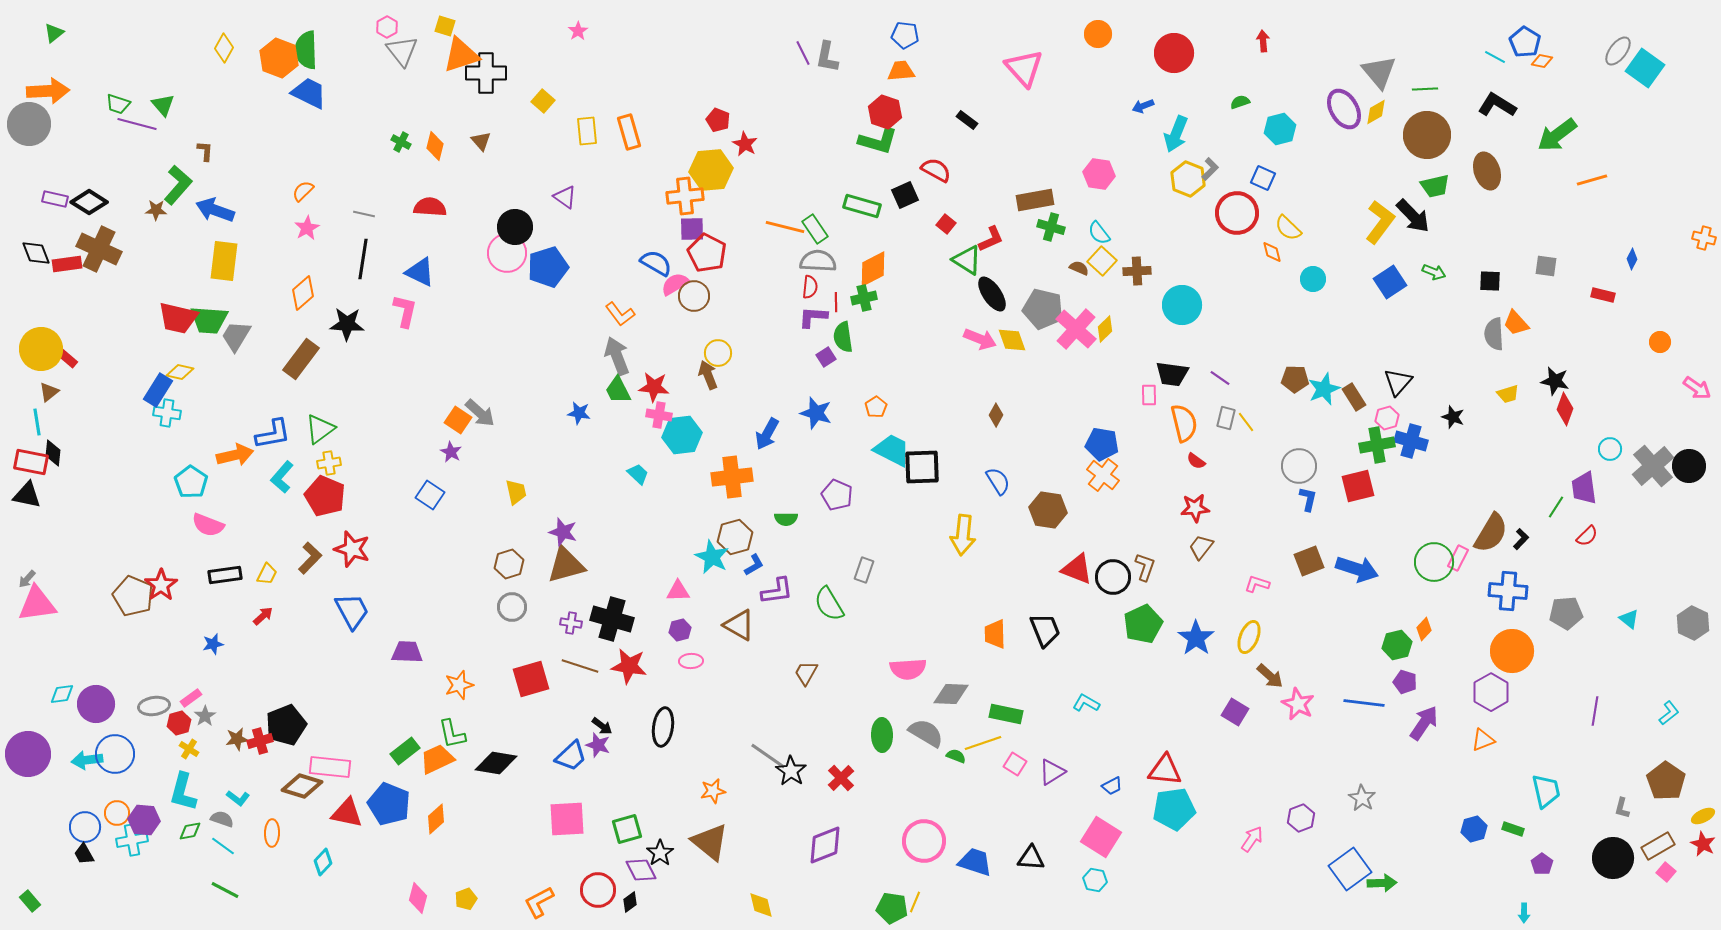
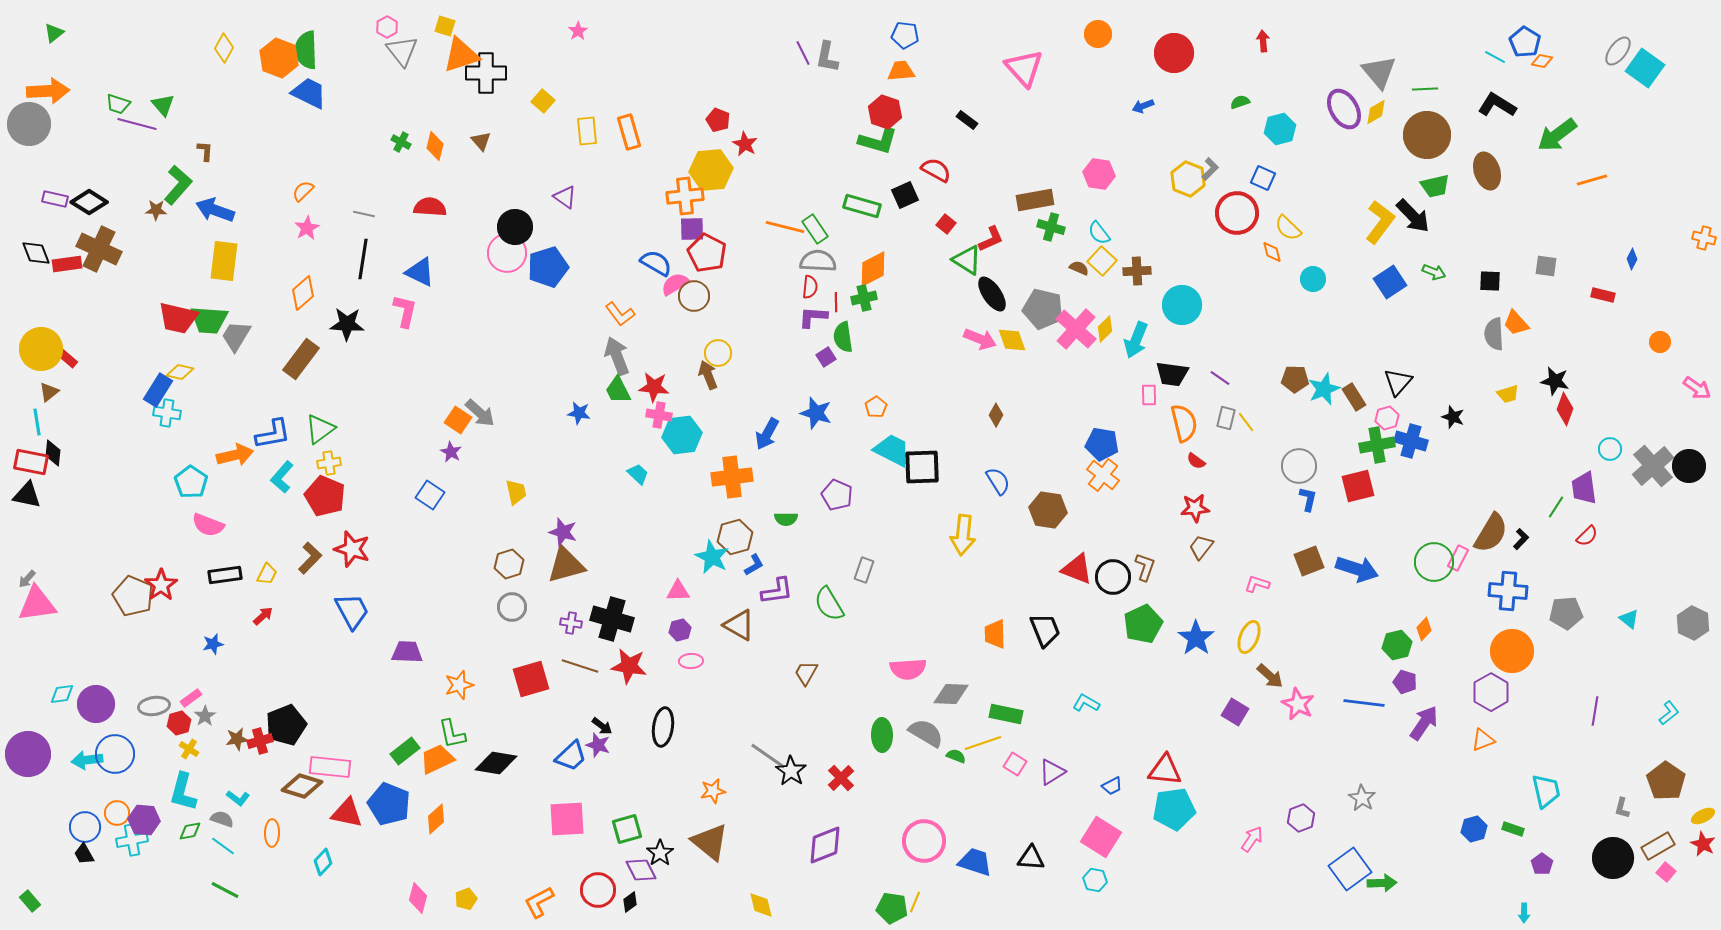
cyan arrow at (1176, 134): moved 40 px left, 206 px down
